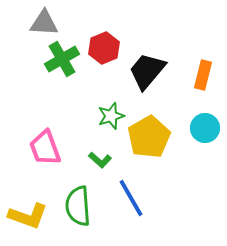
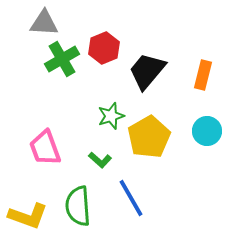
cyan circle: moved 2 px right, 3 px down
